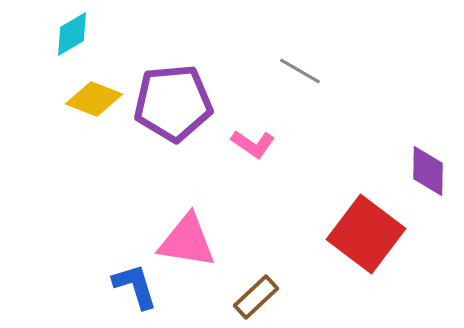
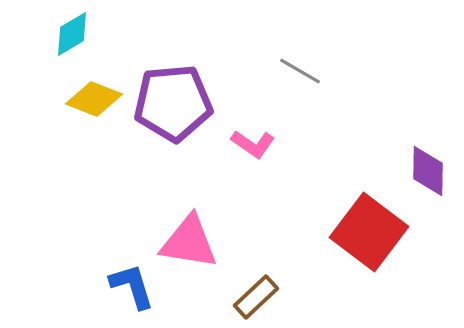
red square: moved 3 px right, 2 px up
pink triangle: moved 2 px right, 1 px down
blue L-shape: moved 3 px left
